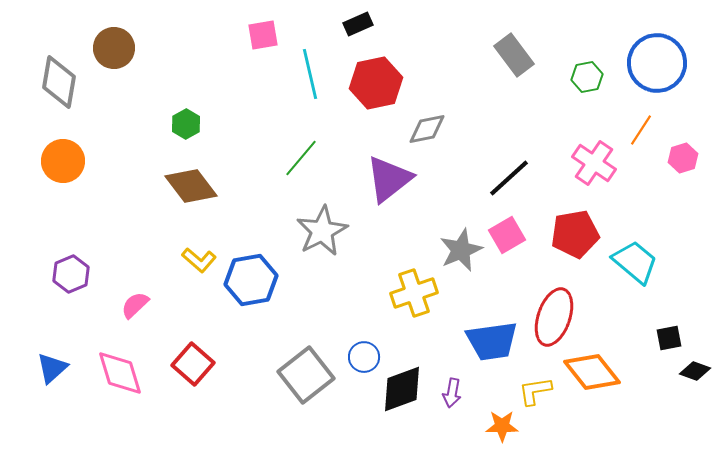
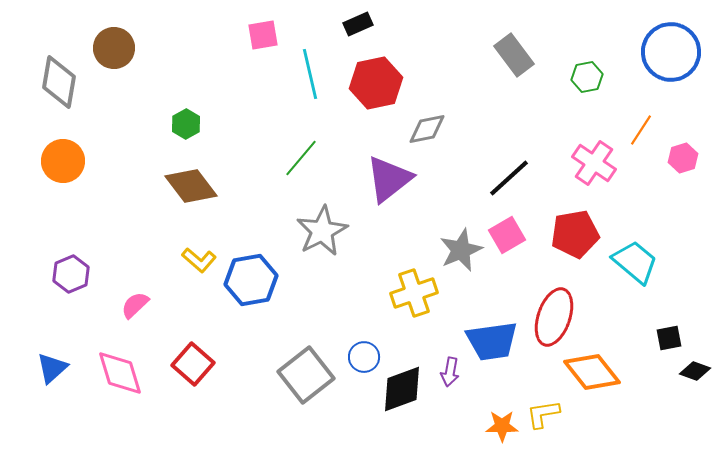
blue circle at (657, 63): moved 14 px right, 11 px up
yellow L-shape at (535, 391): moved 8 px right, 23 px down
purple arrow at (452, 393): moved 2 px left, 21 px up
